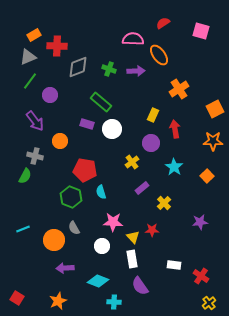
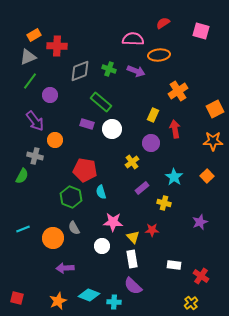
orange ellipse at (159, 55): rotated 60 degrees counterclockwise
gray diamond at (78, 67): moved 2 px right, 4 px down
purple arrow at (136, 71): rotated 24 degrees clockwise
orange cross at (179, 89): moved 1 px left, 2 px down
orange circle at (60, 141): moved 5 px left, 1 px up
cyan star at (174, 167): moved 10 px down
green semicircle at (25, 176): moved 3 px left
yellow cross at (164, 203): rotated 32 degrees counterclockwise
purple star at (200, 222): rotated 14 degrees counterclockwise
orange circle at (54, 240): moved 1 px left, 2 px up
cyan diamond at (98, 281): moved 9 px left, 14 px down
purple semicircle at (140, 286): moved 7 px left; rotated 12 degrees counterclockwise
red square at (17, 298): rotated 16 degrees counterclockwise
yellow cross at (209, 303): moved 18 px left
